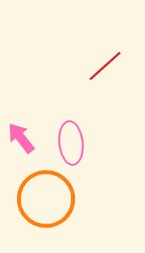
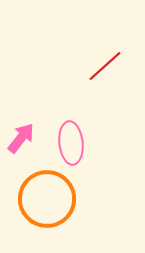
pink arrow: rotated 76 degrees clockwise
orange circle: moved 1 px right
